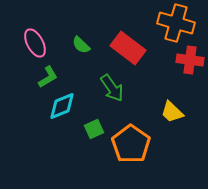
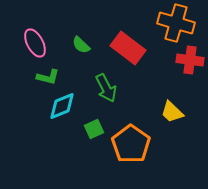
green L-shape: rotated 45 degrees clockwise
green arrow: moved 6 px left; rotated 8 degrees clockwise
